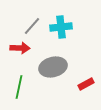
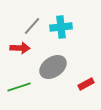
gray ellipse: rotated 20 degrees counterclockwise
green line: rotated 60 degrees clockwise
